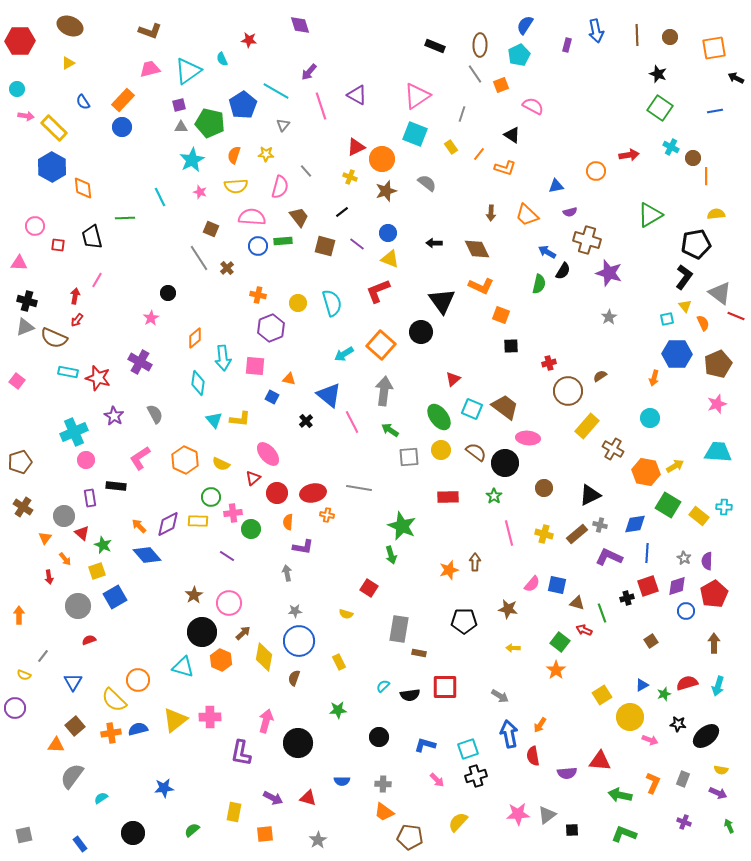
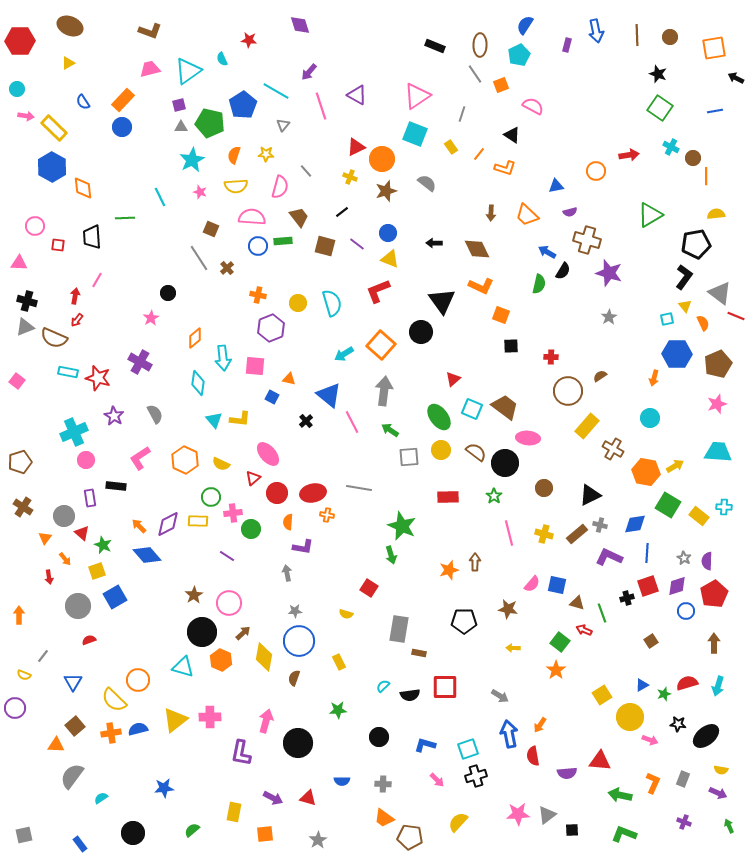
black trapezoid at (92, 237): rotated 10 degrees clockwise
red cross at (549, 363): moved 2 px right, 6 px up; rotated 16 degrees clockwise
orange trapezoid at (384, 812): moved 6 px down
